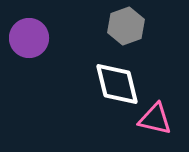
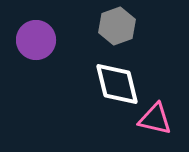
gray hexagon: moved 9 px left
purple circle: moved 7 px right, 2 px down
